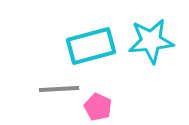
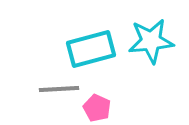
cyan rectangle: moved 3 px down
pink pentagon: moved 1 px left, 1 px down
